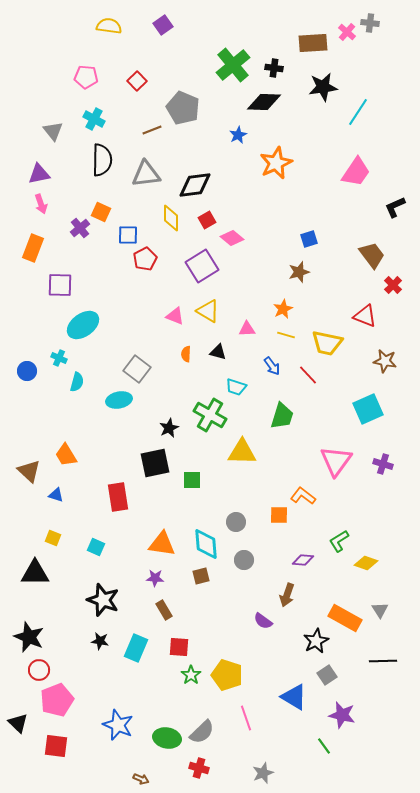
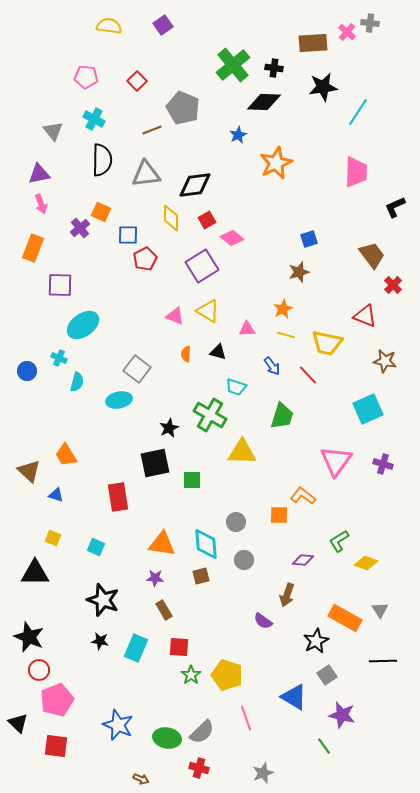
pink trapezoid at (356, 172): rotated 32 degrees counterclockwise
